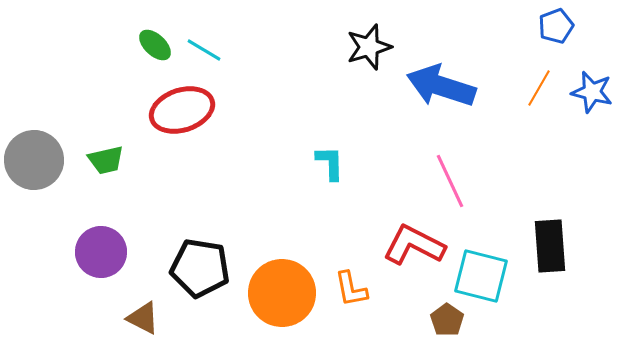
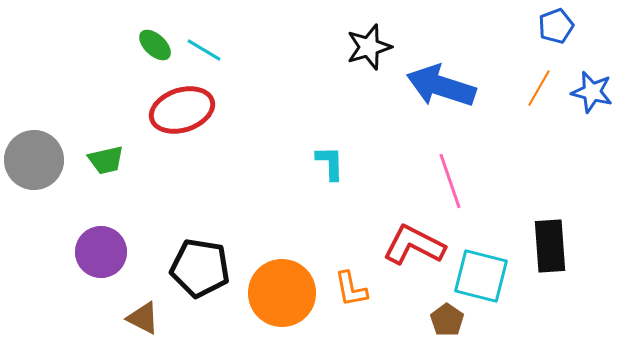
pink line: rotated 6 degrees clockwise
